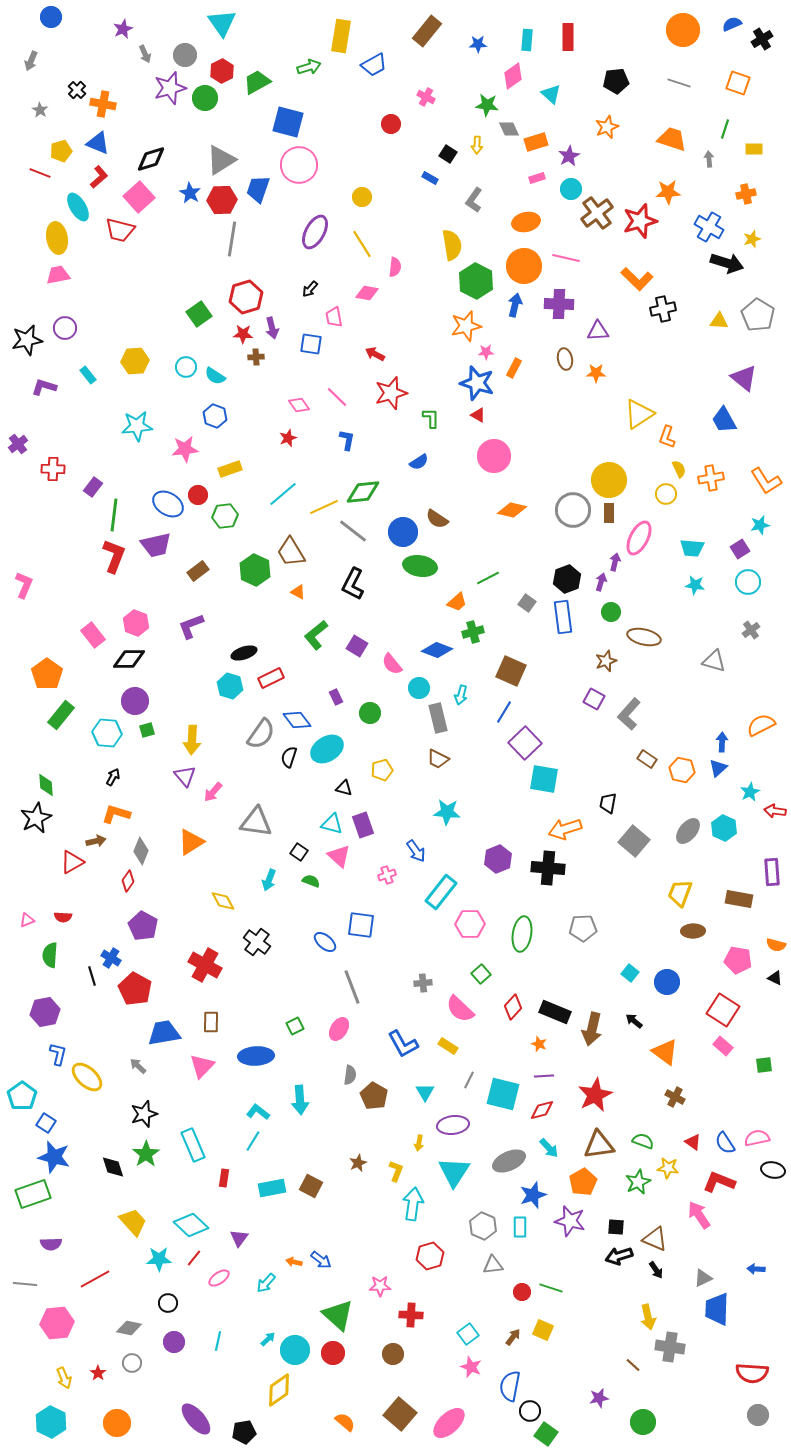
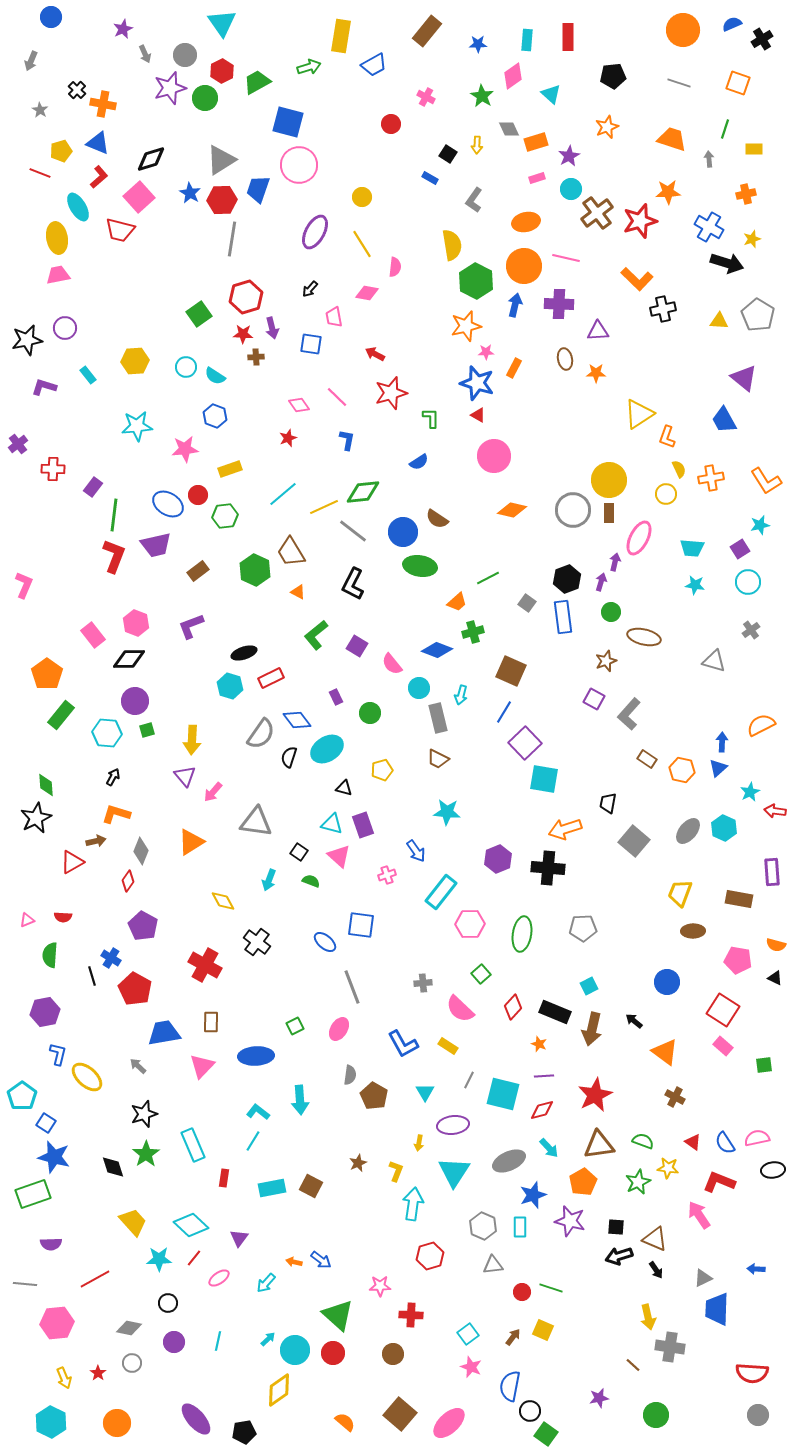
black pentagon at (616, 81): moved 3 px left, 5 px up
green star at (487, 105): moved 5 px left, 9 px up; rotated 25 degrees clockwise
cyan square at (630, 973): moved 41 px left, 13 px down; rotated 24 degrees clockwise
black ellipse at (773, 1170): rotated 20 degrees counterclockwise
green circle at (643, 1422): moved 13 px right, 7 px up
